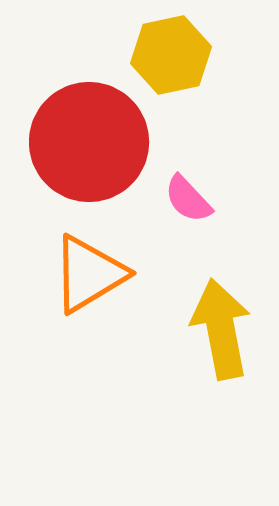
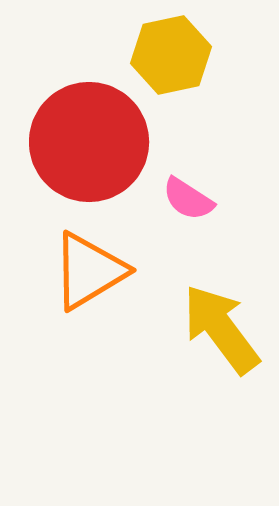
pink semicircle: rotated 14 degrees counterclockwise
orange triangle: moved 3 px up
yellow arrow: rotated 26 degrees counterclockwise
